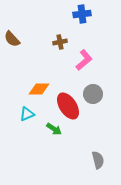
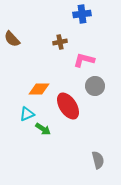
pink L-shape: rotated 125 degrees counterclockwise
gray circle: moved 2 px right, 8 px up
green arrow: moved 11 px left
